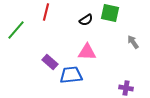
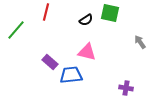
gray arrow: moved 7 px right
pink triangle: rotated 12 degrees clockwise
